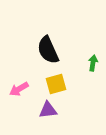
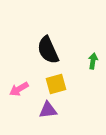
green arrow: moved 2 px up
